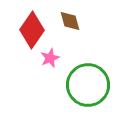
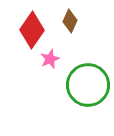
brown diamond: rotated 40 degrees clockwise
pink star: moved 1 px down
